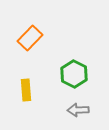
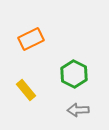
orange rectangle: moved 1 px right, 1 px down; rotated 20 degrees clockwise
yellow rectangle: rotated 35 degrees counterclockwise
